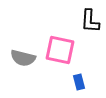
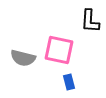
pink square: moved 1 px left
blue rectangle: moved 10 px left
